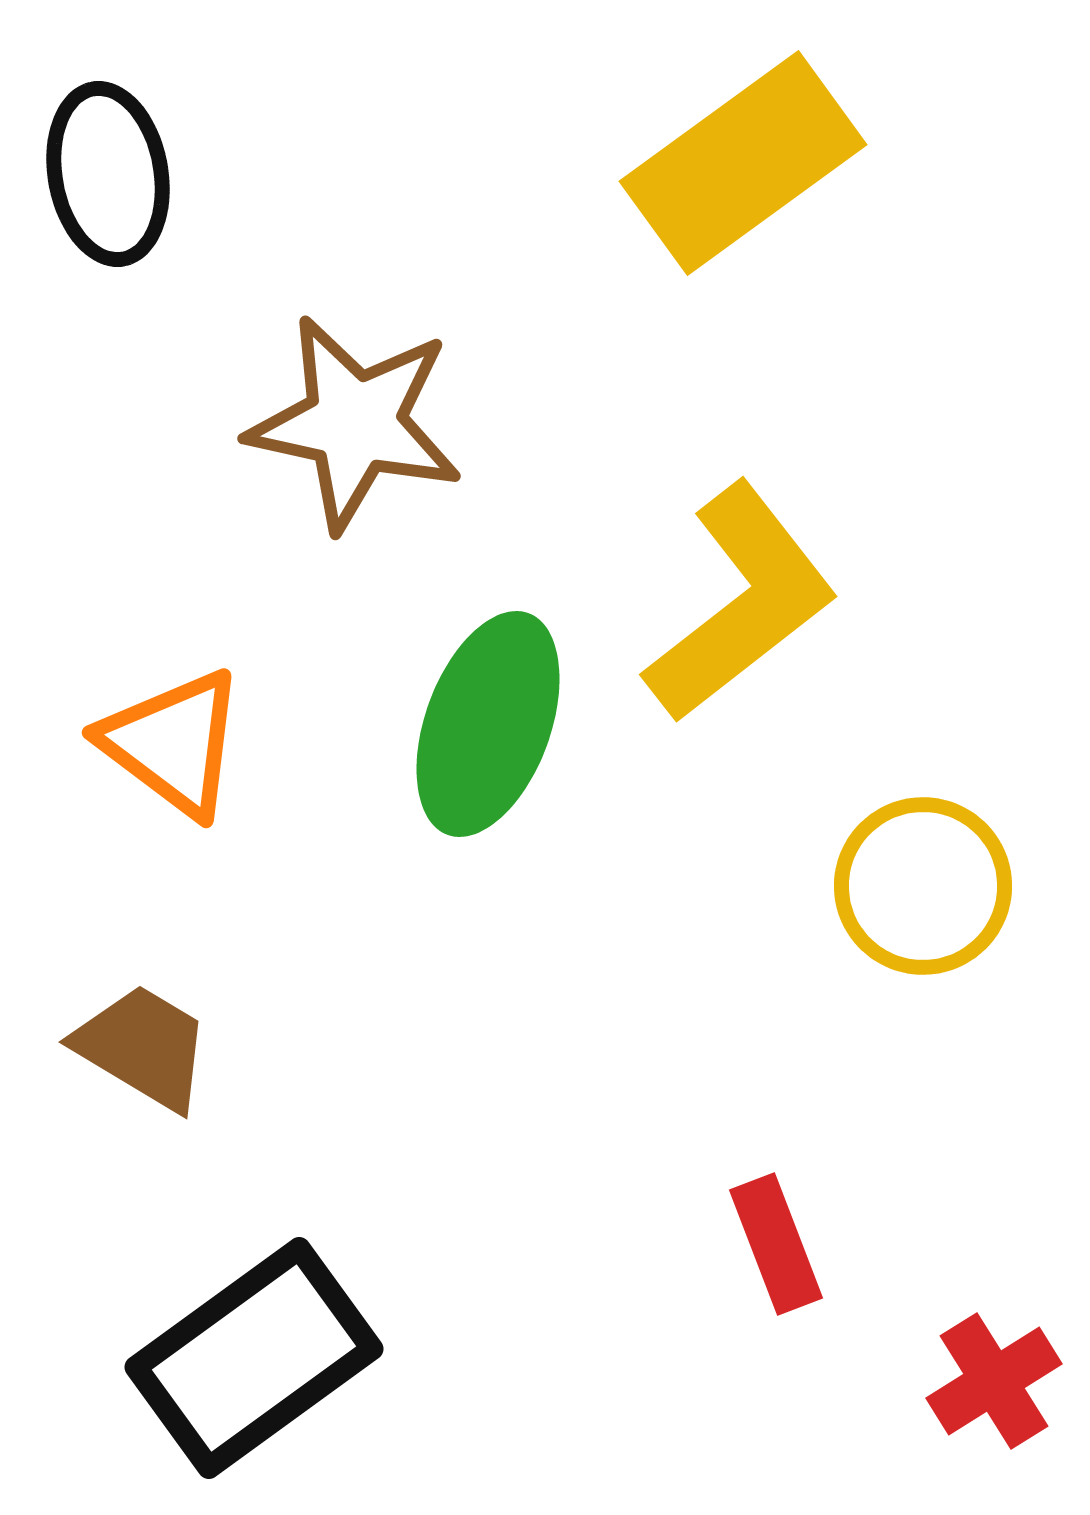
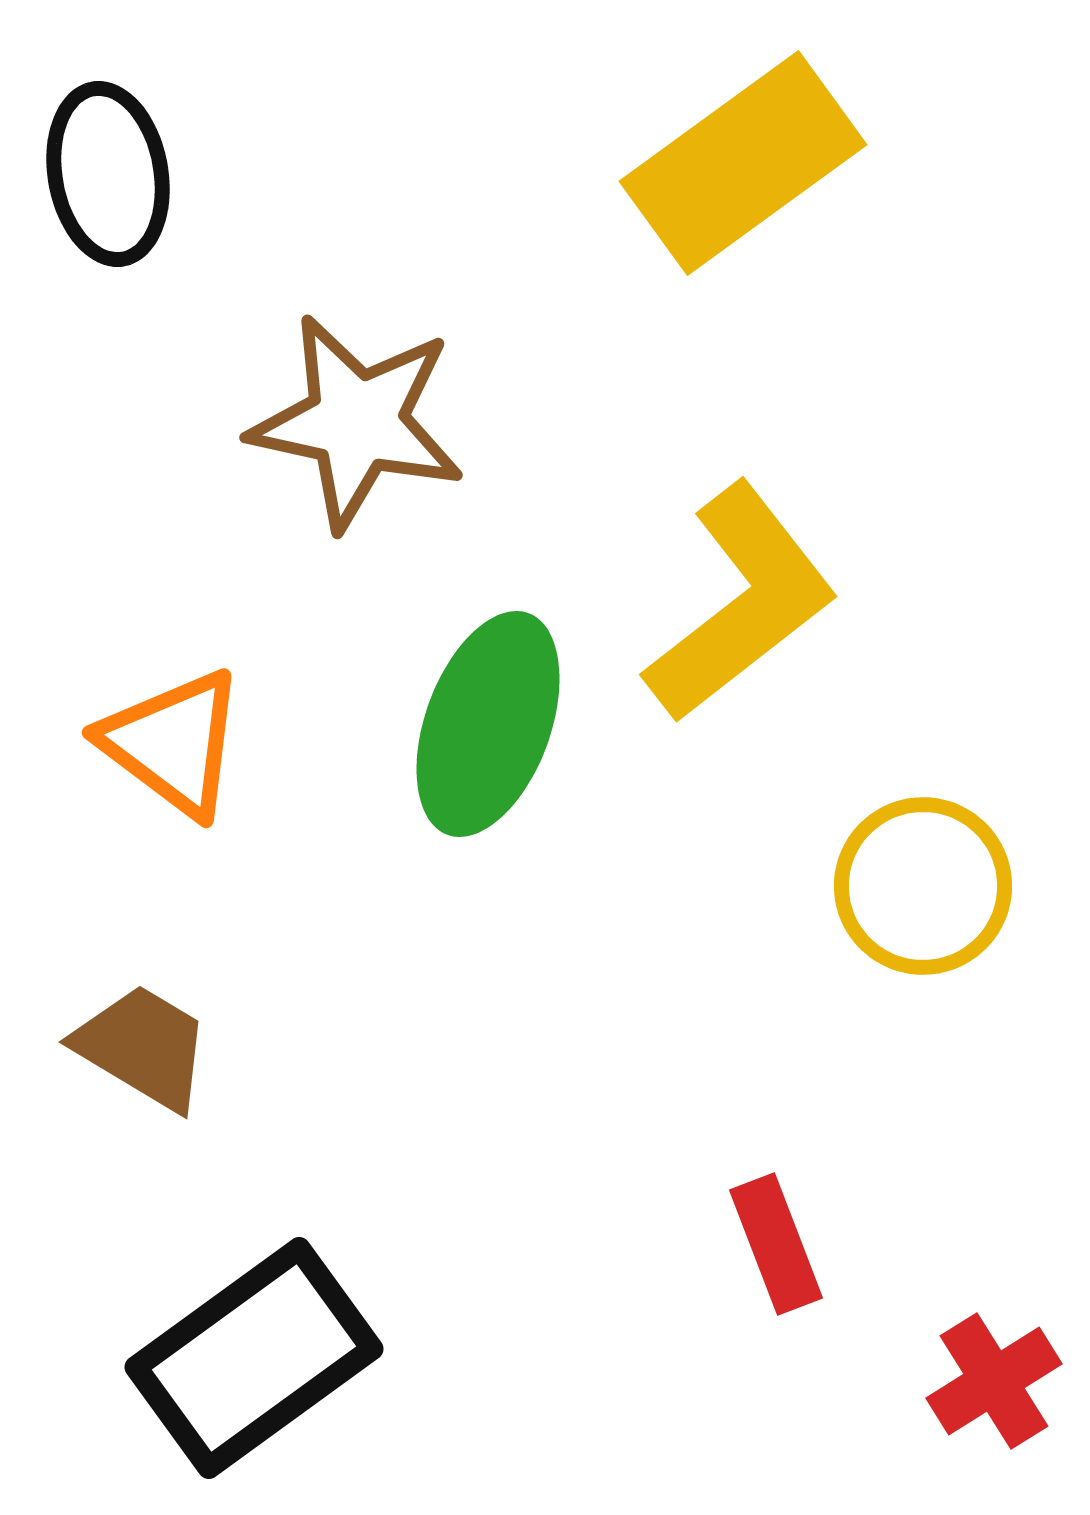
brown star: moved 2 px right, 1 px up
